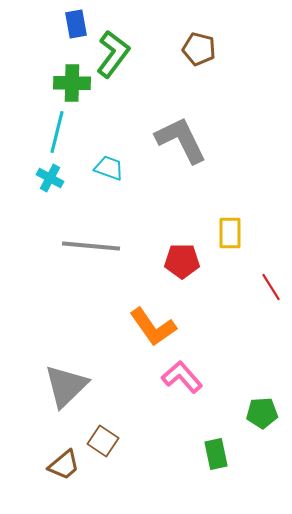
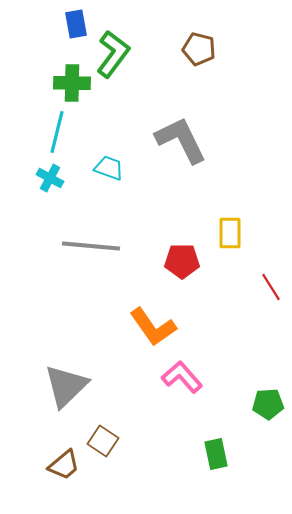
green pentagon: moved 6 px right, 9 px up
